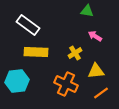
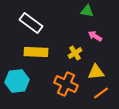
white rectangle: moved 3 px right, 2 px up
yellow triangle: moved 1 px down
